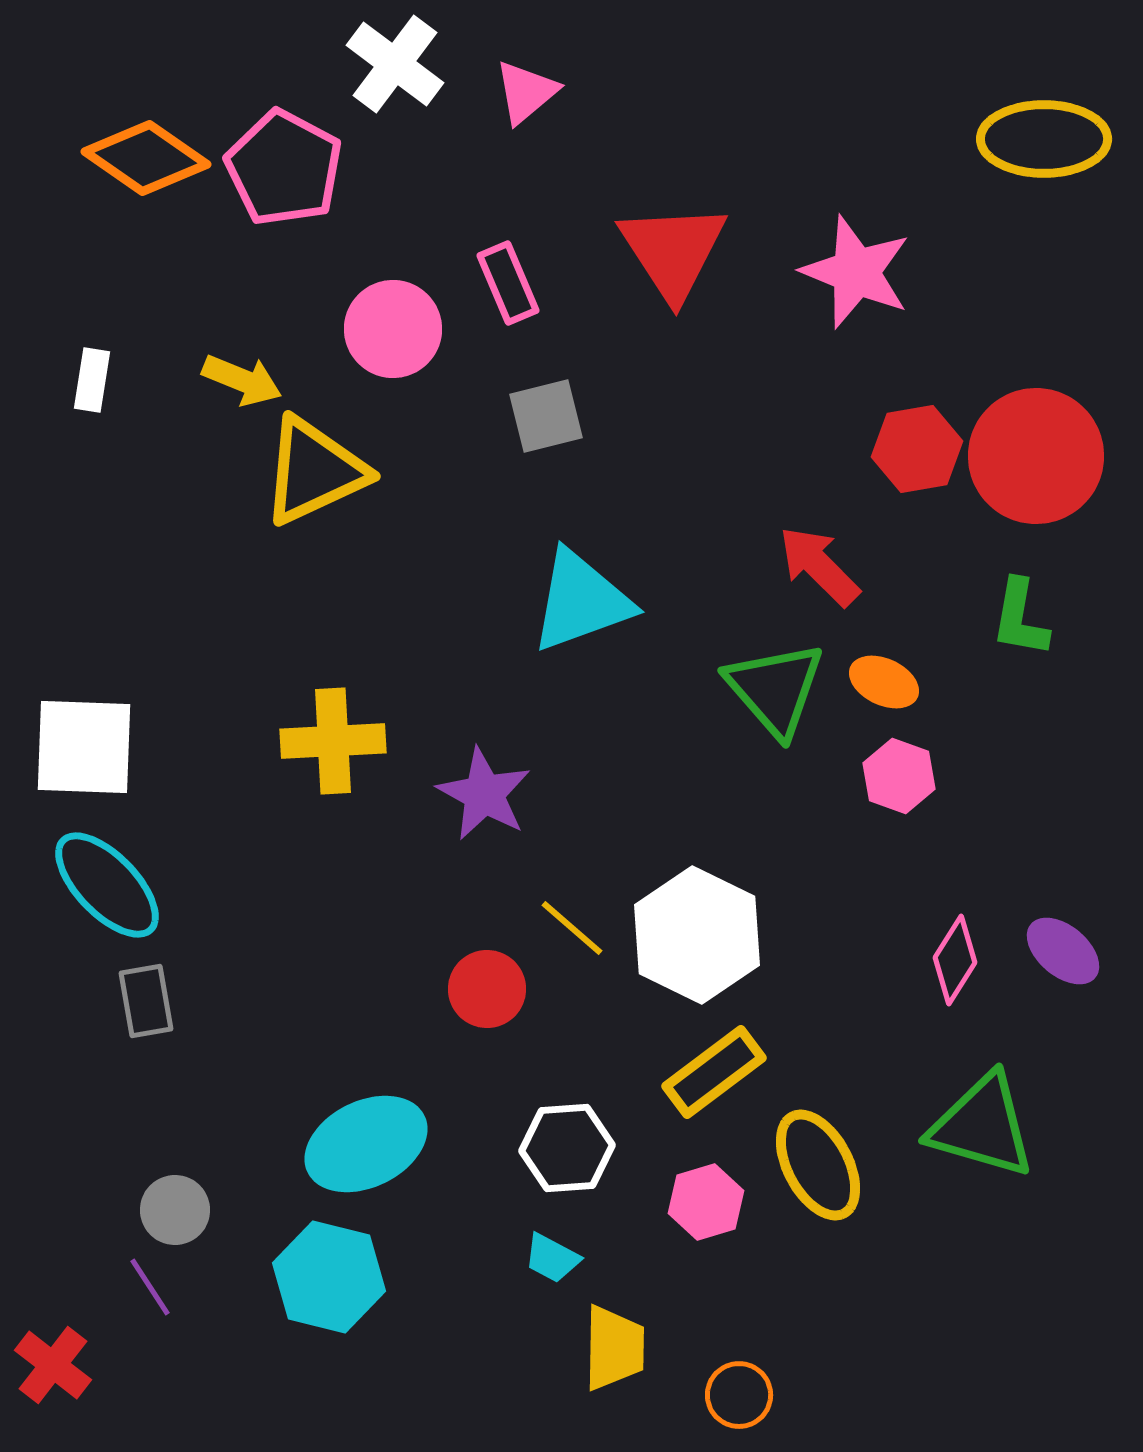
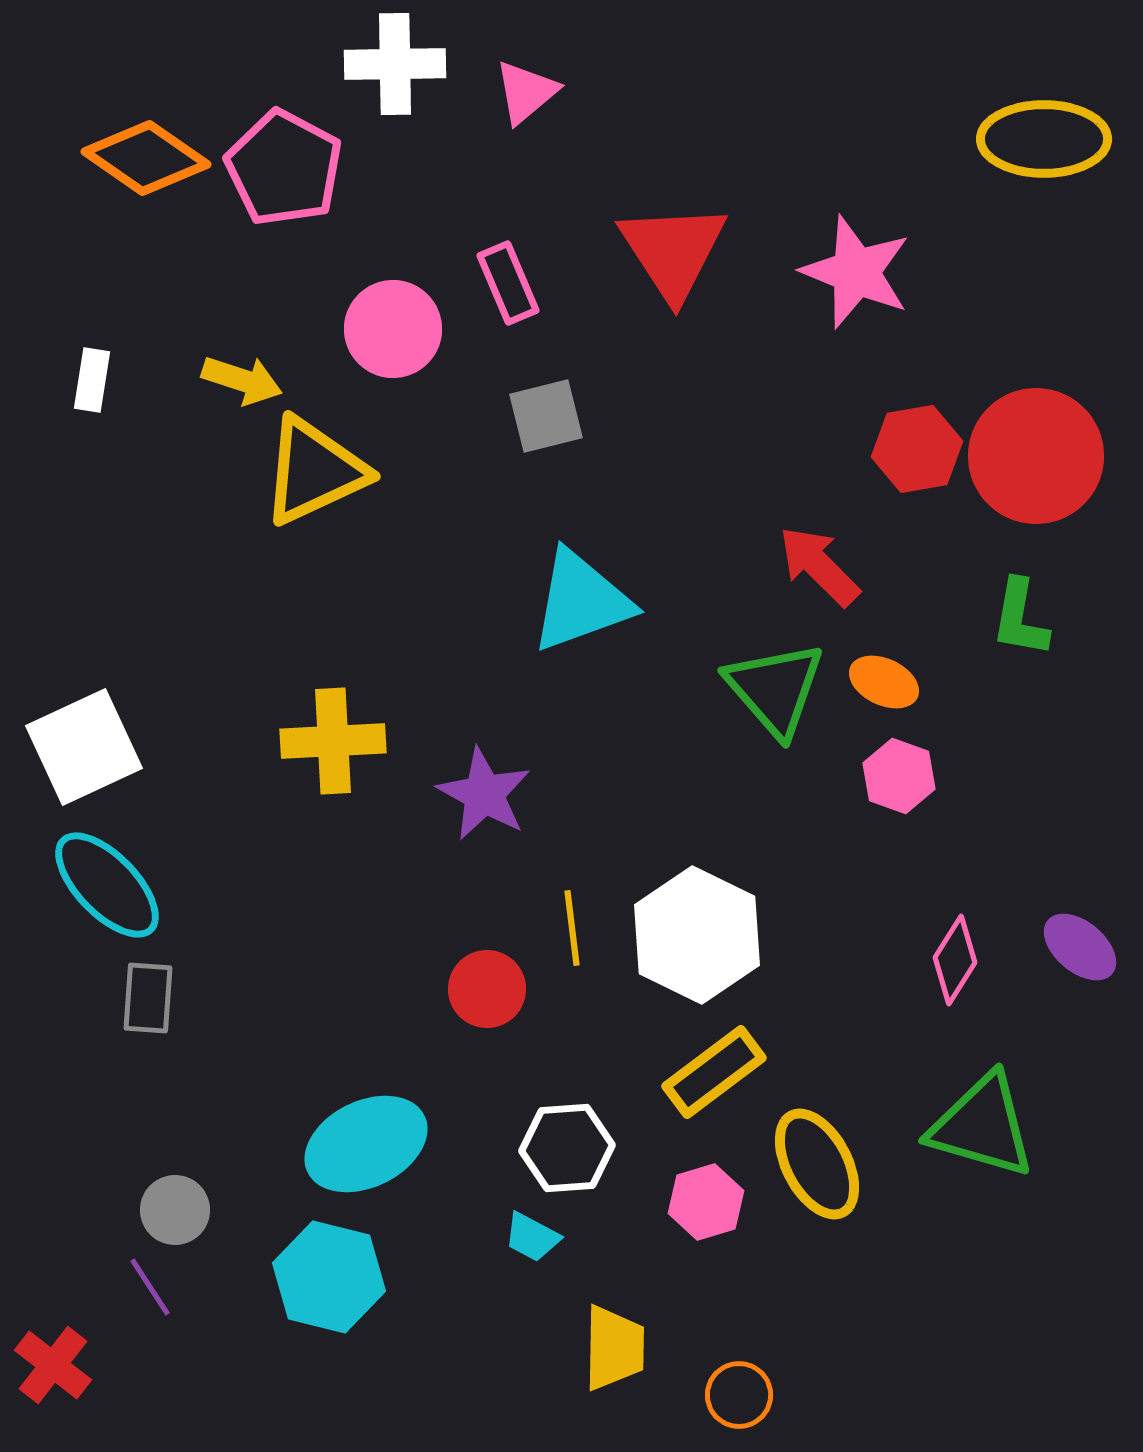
white cross at (395, 64): rotated 38 degrees counterclockwise
yellow arrow at (242, 380): rotated 4 degrees counterclockwise
white square at (84, 747): rotated 27 degrees counterclockwise
yellow line at (572, 928): rotated 42 degrees clockwise
purple ellipse at (1063, 951): moved 17 px right, 4 px up
gray rectangle at (146, 1001): moved 2 px right, 3 px up; rotated 14 degrees clockwise
yellow ellipse at (818, 1165): moved 1 px left, 1 px up
cyan trapezoid at (552, 1258): moved 20 px left, 21 px up
